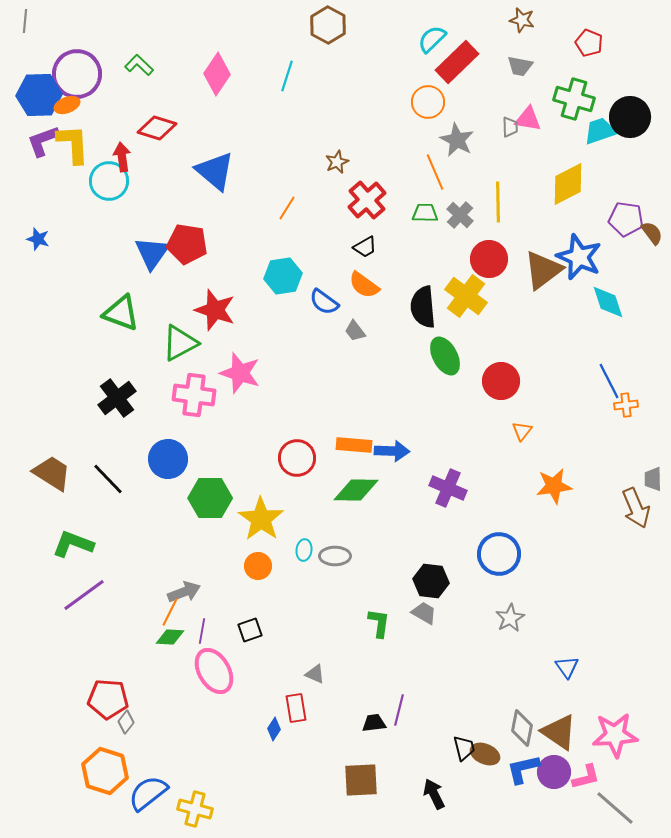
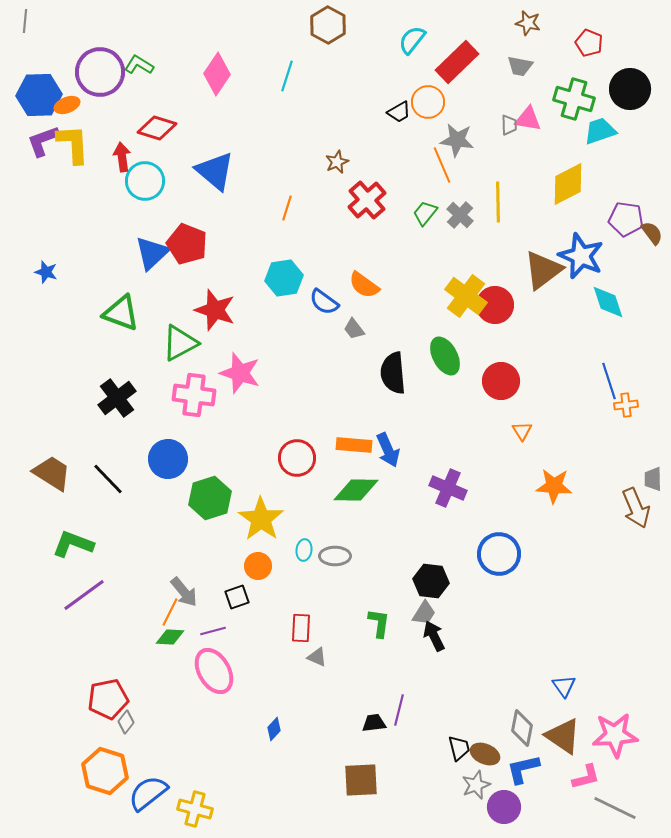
brown star at (522, 20): moved 6 px right, 3 px down
cyan semicircle at (432, 39): moved 20 px left, 1 px down; rotated 8 degrees counterclockwise
green L-shape at (139, 65): rotated 12 degrees counterclockwise
purple circle at (77, 74): moved 23 px right, 2 px up
black circle at (630, 117): moved 28 px up
gray trapezoid at (510, 127): moved 1 px left, 2 px up
gray star at (457, 140): rotated 20 degrees counterclockwise
orange line at (435, 172): moved 7 px right, 7 px up
cyan circle at (109, 181): moved 36 px right
orange line at (287, 208): rotated 15 degrees counterclockwise
green trapezoid at (425, 213): rotated 52 degrees counterclockwise
blue star at (38, 239): moved 8 px right, 33 px down
red pentagon at (187, 244): rotated 12 degrees clockwise
black trapezoid at (365, 247): moved 34 px right, 135 px up
blue triangle at (152, 253): rotated 12 degrees clockwise
blue star at (579, 257): moved 2 px right, 1 px up
red circle at (489, 259): moved 6 px right, 46 px down
cyan hexagon at (283, 276): moved 1 px right, 2 px down
black semicircle at (423, 307): moved 30 px left, 66 px down
gray trapezoid at (355, 331): moved 1 px left, 2 px up
blue line at (609, 381): rotated 9 degrees clockwise
orange triangle at (522, 431): rotated 10 degrees counterclockwise
blue arrow at (392, 451): moved 4 px left, 1 px up; rotated 64 degrees clockwise
orange star at (554, 486): rotated 12 degrees clockwise
green hexagon at (210, 498): rotated 18 degrees counterclockwise
gray arrow at (184, 592): rotated 72 degrees clockwise
gray trapezoid at (424, 613): rotated 92 degrees clockwise
gray star at (510, 618): moved 34 px left, 167 px down; rotated 8 degrees clockwise
black square at (250, 630): moved 13 px left, 33 px up
purple line at (202, 631): moved 11 px right; rotated 65 degrees clockwise
blue triangle at (567, 667): moved 3 px left, 19 px down
gray triangle at (315, 674): moved 2 px right, 17 px up
red pentagon at (108, 699): rotated 15 degrees counterclockwise
red rectangle at (296, 708): moved 5 px right, 80 px up; rotated 12 degrees clockwise
blue diamond at (274, 729): rotated 10 degrees clockwise
brown triangle at (559, 732): moved 4 px right, 4 px down
black trapezoid at (464, 748): moved 5 px left
purple circle at (554, 772): moved 50 px left, 35 px down
black arrow at (434, 794): moved 158 px up
gray line at (615, 808): rotated 15 degrees counterclockwise
